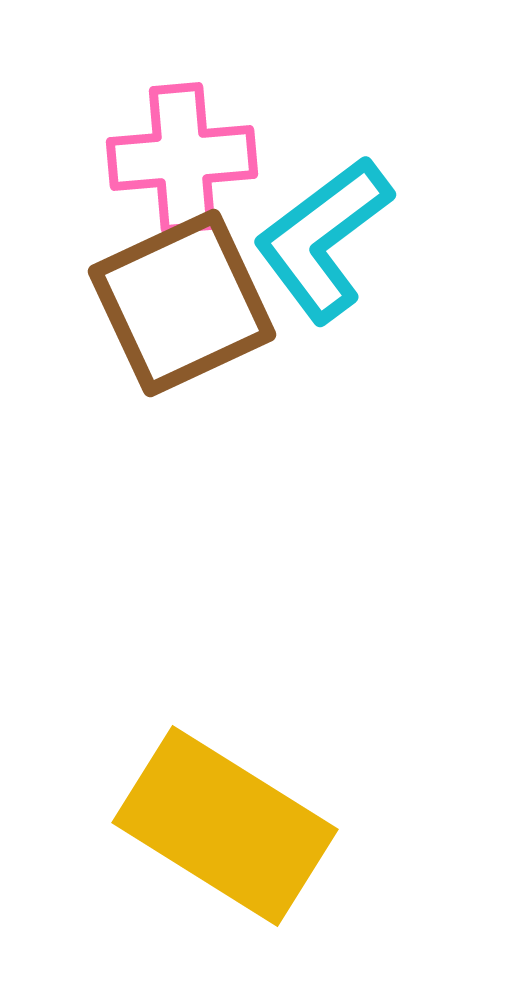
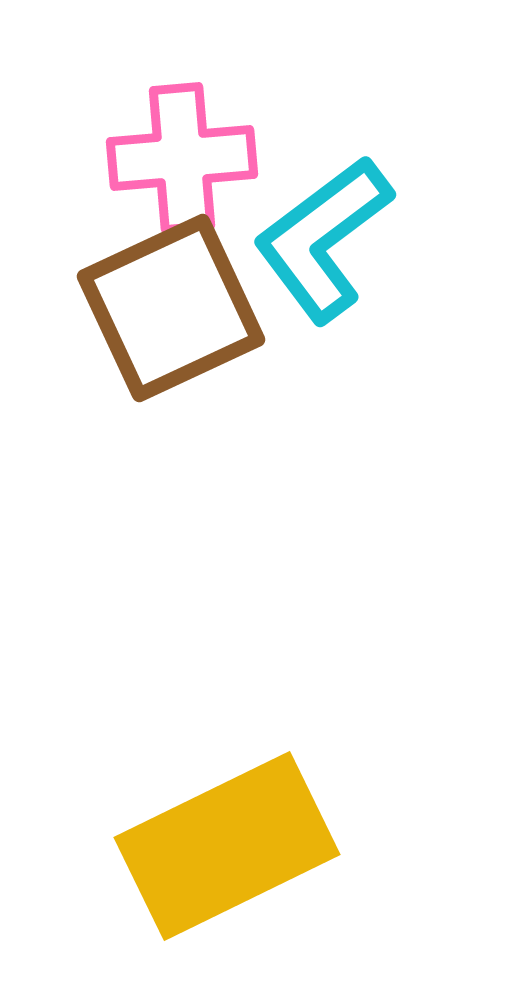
brown square: moved 11 px left, 5 px down
yellow rectangle: moved 2 px right, 20 px down; rotated 58 degrees counterclockwise
